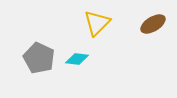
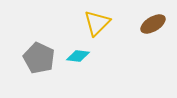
cyan diamond: moved 1 px right, 3 px up
